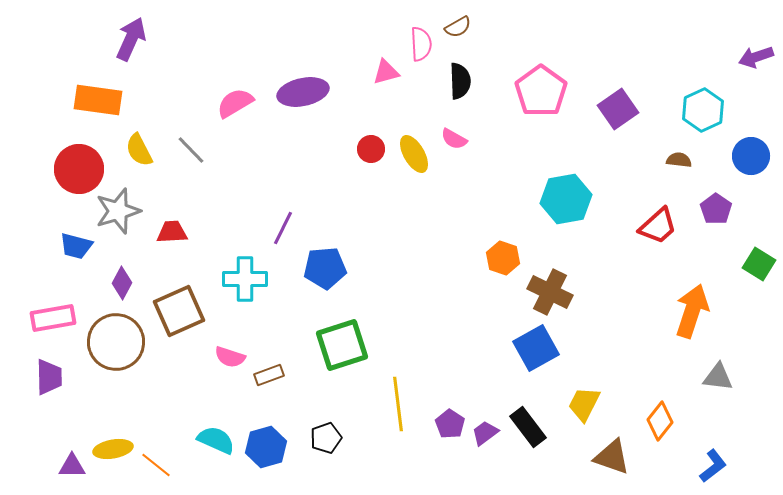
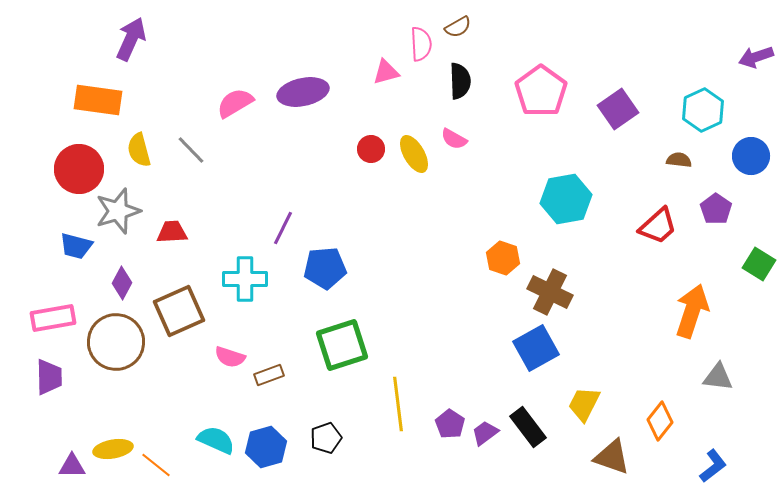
yellow semicircle at (139, 150): rotated 12 degrees clockwise
